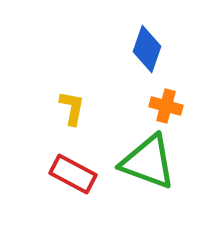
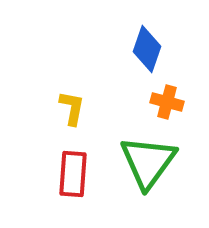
orange cross: moved 1 px right, 4 px up
green triangle: rotated 46 degrees clockwise
red rectangle: rotated 66 degrees clockwise
